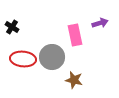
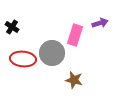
pink rectangle: rotated 30 degrees clockwise
gray circle: moved 4 px up
